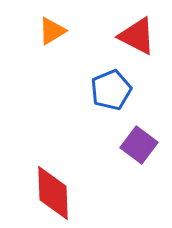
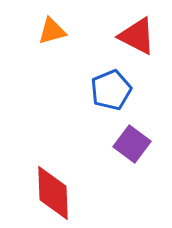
orange triangle: rotated 16 degrees clockwise
purple square: moved 7 px left, 1 px up
